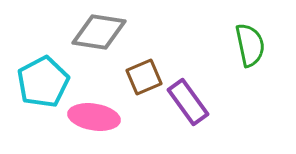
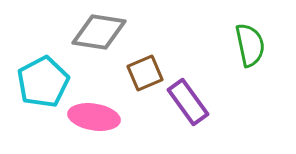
brown square: moved 1 px right, 4 px up
